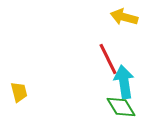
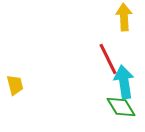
yellow arrow: rotated 72 degrees clockwise
yellow trapezoid: moved 4 px left, 7 px up
